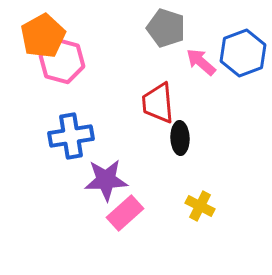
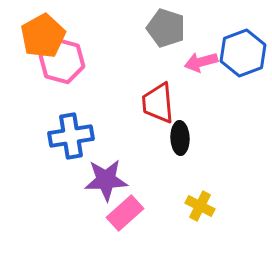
pink arrow: rotated 56 degrees counterclockwise
